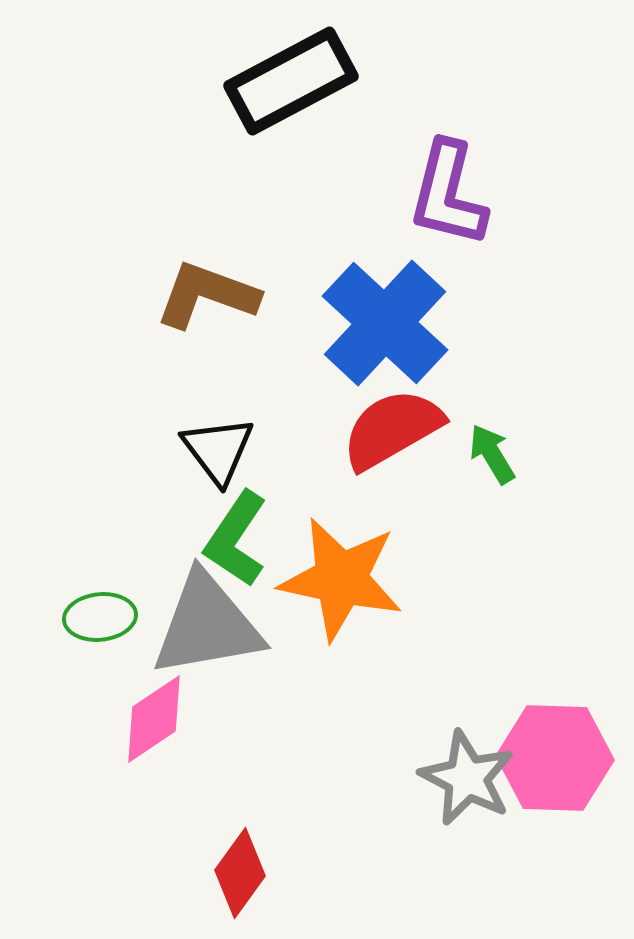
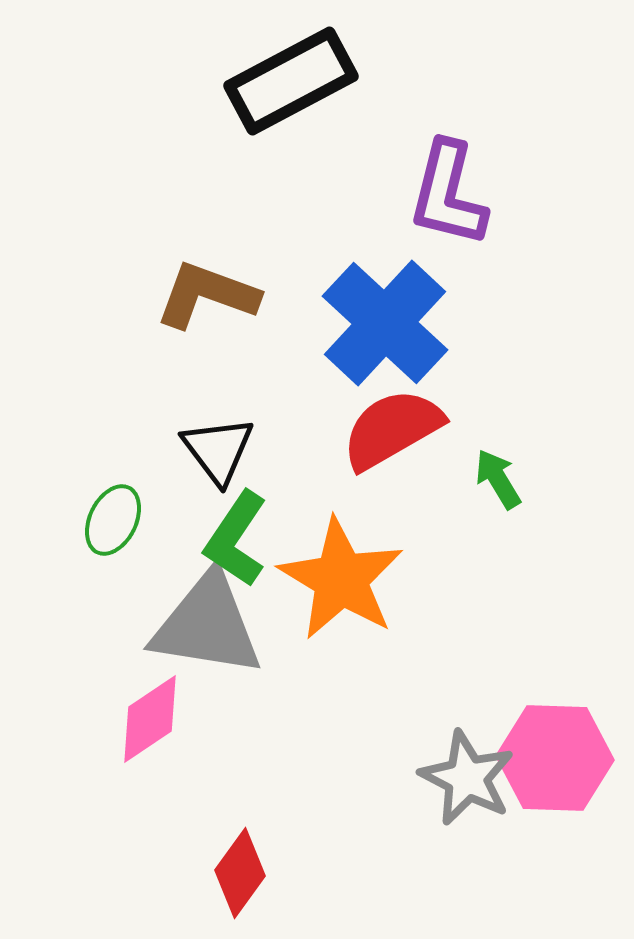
green arrow: moved 6 px right, 25 px down
orange star: rotated 19 degrees clockwise
green ellipse: moved 13 px right, 97 px up; rotated 58 degrees counterclockwise
gray triangle: rotated 19 degrees clockwise
pink diamond: moved 4 px left
